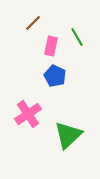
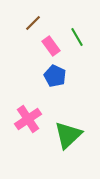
pink rectangle: rotated 48 degrees counterclockwise
pink cross: moved 5 px down
